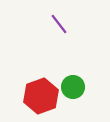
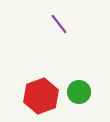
green circle: moved 6 px right, 5 px down
